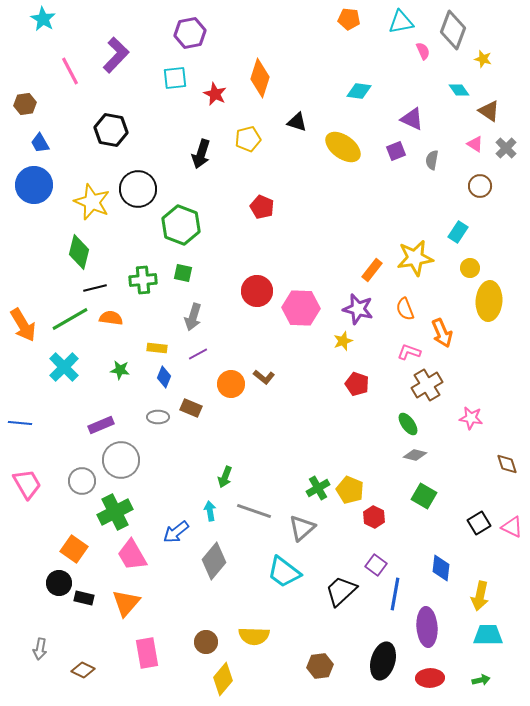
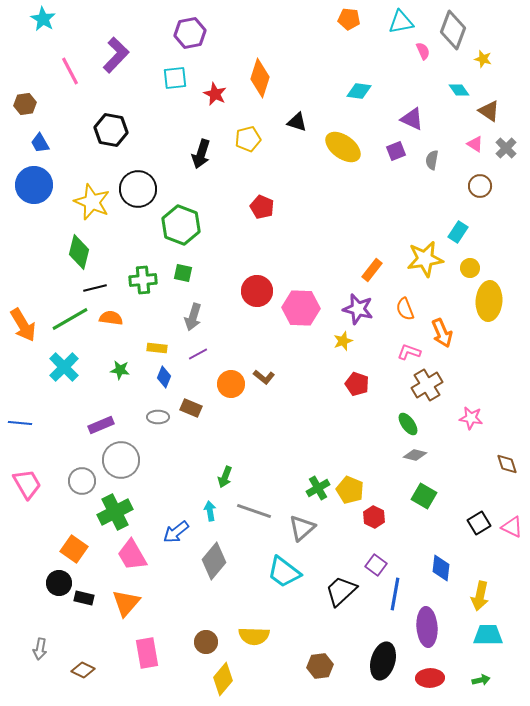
yellow star at (415, 258): moved 10 px right, 1 px down
